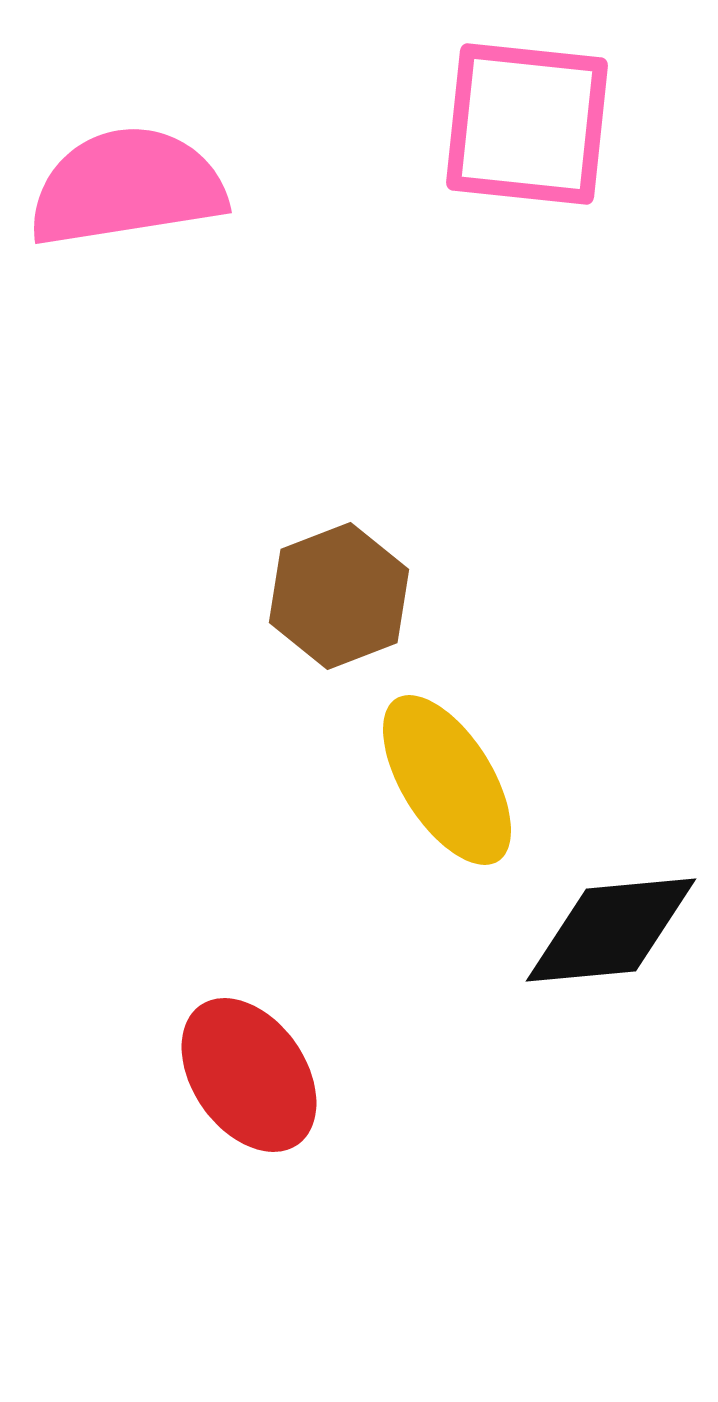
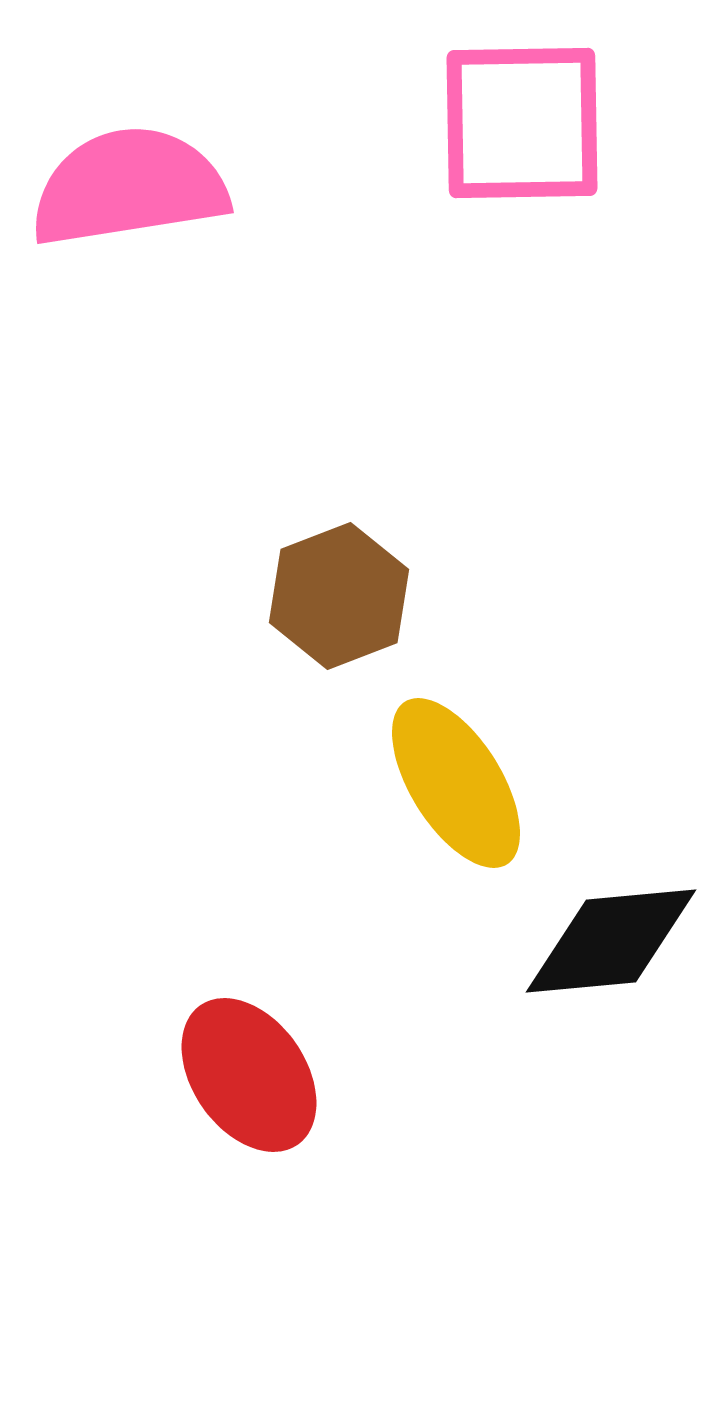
pink square: moved 5 px left, 1 px up; rotated 7 degrees counterclockwise
pink semicircle: moved 2 px right
yellow ellipse: moved 9 px right, 3 px down
black diamond: moved 11 px down
